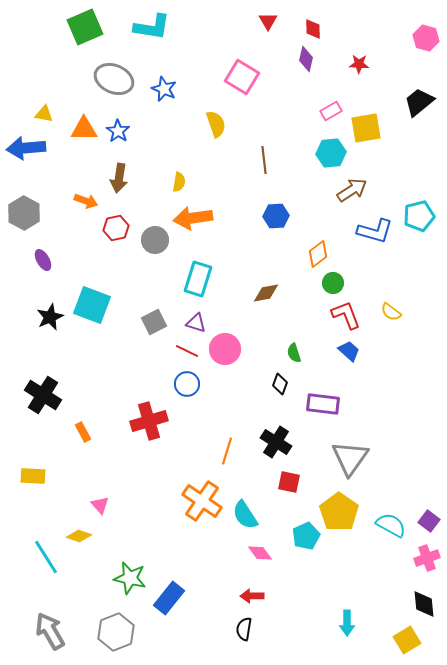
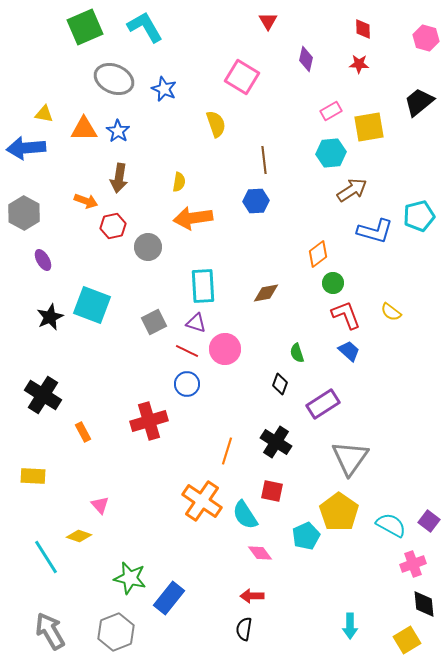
cyan L-shape at (152, 27): moved 7 px left; rotated 129 degrees counterclockwise
red diamond at (313, 29): moved 50 px right
yellow square at (366, 128): moved 3 px right, 1 px up
blue hexagon at (276, 216): moved 20 px left, 15 px up
red hexagon at (116, 228): moved 3 px left, 2 px up
gray circle at (155, 240): moved 7 px left, 7 px down
cyan rectangle at (198, 279): moved 5 px right, 7 px down; rotated 20 degrees counterclockwise
green semicircle at (294, 353): moved 3 px right
purple rectangle at (323, 404): rotated 40 degrees counterclockwise
red square at (289, 482): moved 17 px left, 9 px down
pink cross at (427, 558): moved 14 px left, 6 px down
cyan arrow at (347, 623): moved 3 px right, 3 px down
